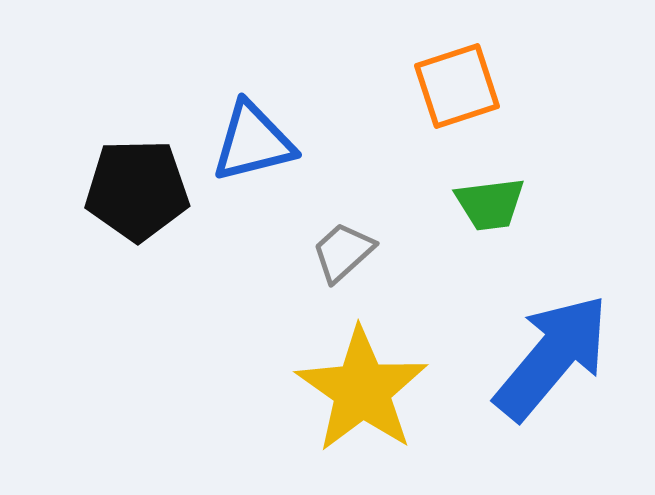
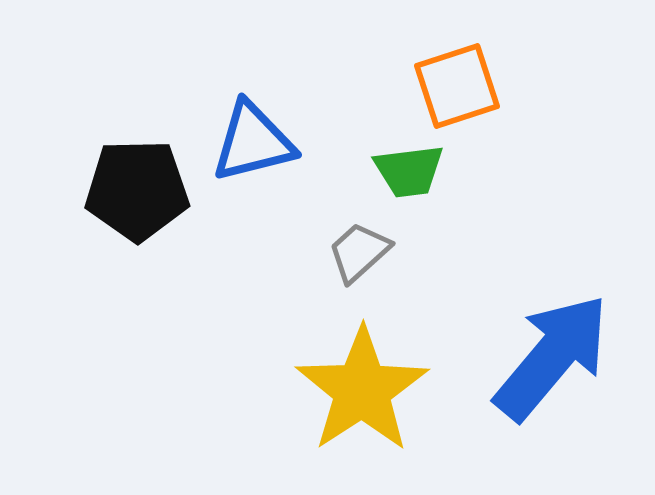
green trapezoid: moved 81 px left, 33 px up
gray trapezoid: moved 16 px right
yellow star: rotated 4 degrees clockwise
